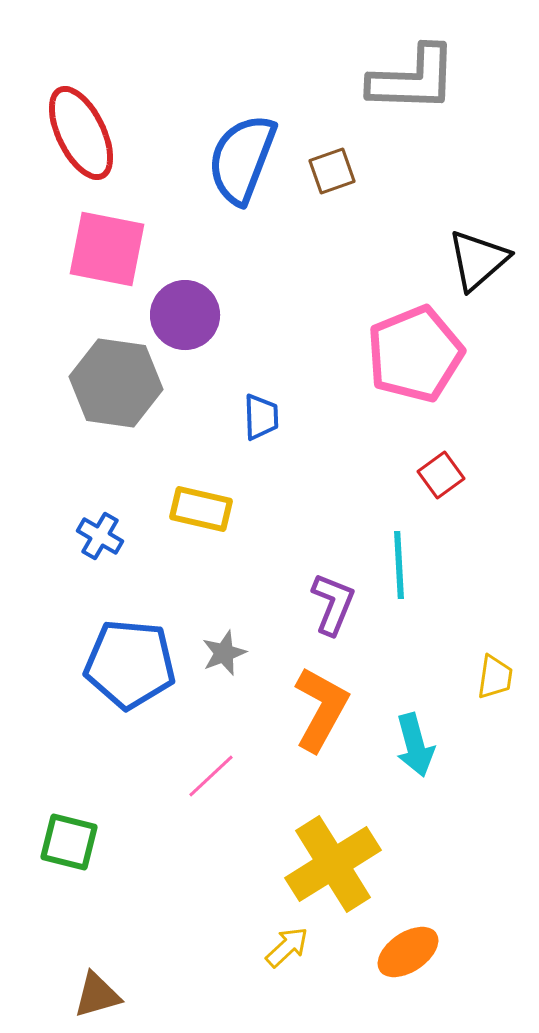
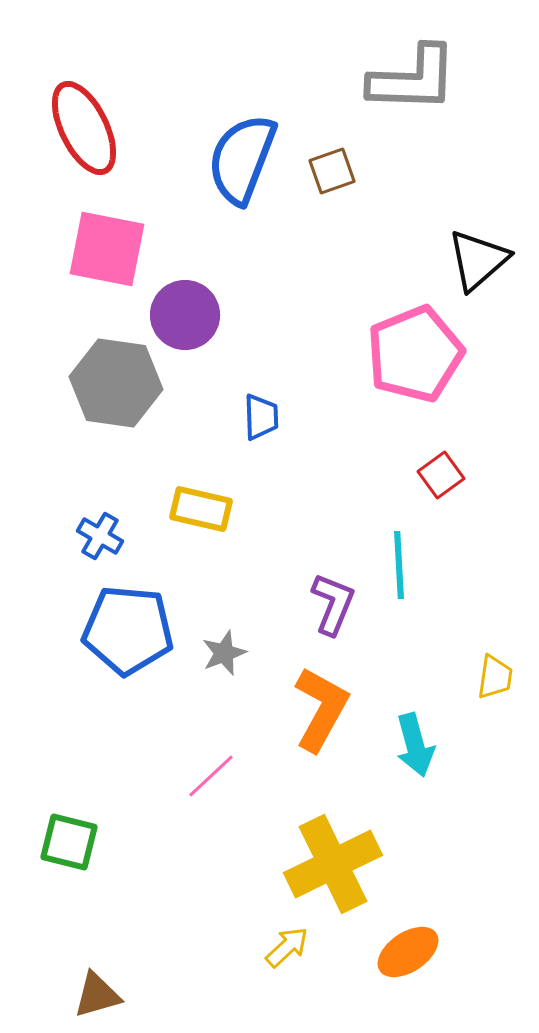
red ellipse: moved 3 px right, 5 px up
blue pentagon: moved 2 px left, 34 px up
yellow cross: rotated 6 degrees clockwise
